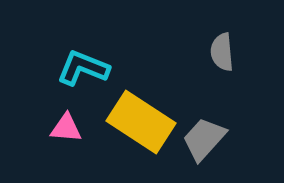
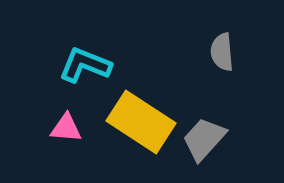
cyan L-shape: moved 2 px right, 3 px up
